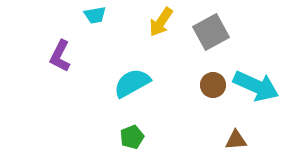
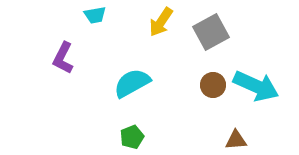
purple L-shape: moved 3 px right, 2 px down
